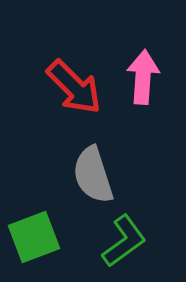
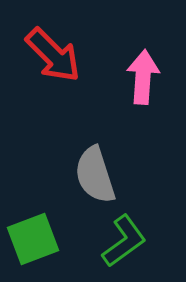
red arrow: moved 21 px left, 32 px up
gray semicircle: moved 2 px right
green square: moved 1 px left, 2 px down
